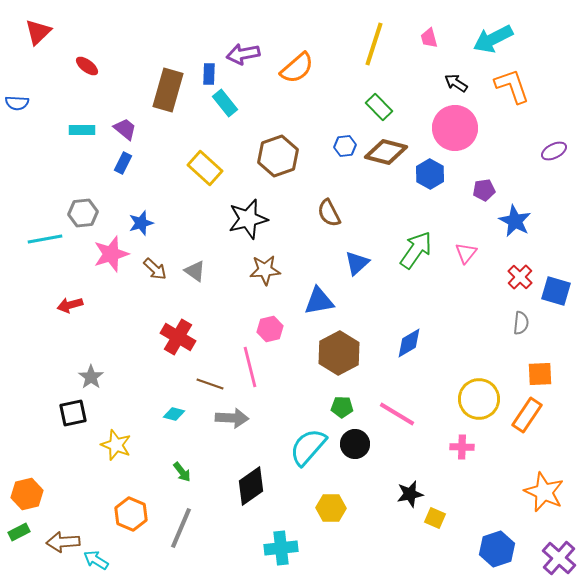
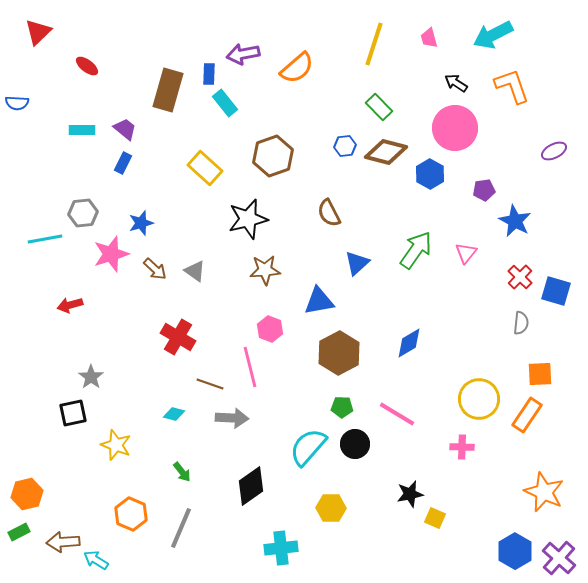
cyan arrow at (493, 39): moved 4 px up
brown hexagon at (278, 156): moved 5 px left
pink hexagon at (270, 329): rotated 25 degrees counterclockwise
blue hexagon at (497, 549): moved 18 px right, 2 px down; rotated 12 degrees counterclockwise
